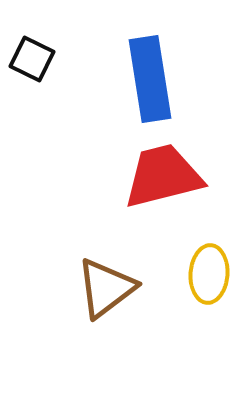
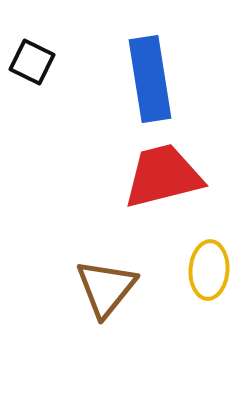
black square: moved 3 px down
yellow ellipse: moved 4 px up
brown triangle: rotated 14 degrees counterclockwise
